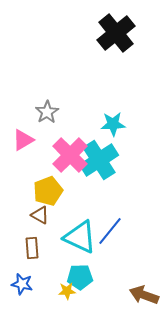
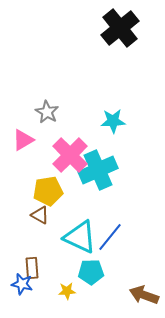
black cross: moved 4 px right, 5 px up
gray star: rotated 10 degrees counterclockwise
cyan star: moved 3 px up
cyan cross: moved 1 px left, 10 px down; rotated 9 degrees clockwise
yellow pentagon: rotated 12 degrees clockwise
blue line: moved 6 px down
brown rectangle: moved 20 px down
cyan pentagon: moved 11 px right, 5 px up
